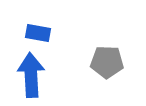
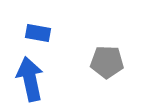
blue arrow: moved 1 px left, 4 px down; rotated 9 degrees counterclockwise
